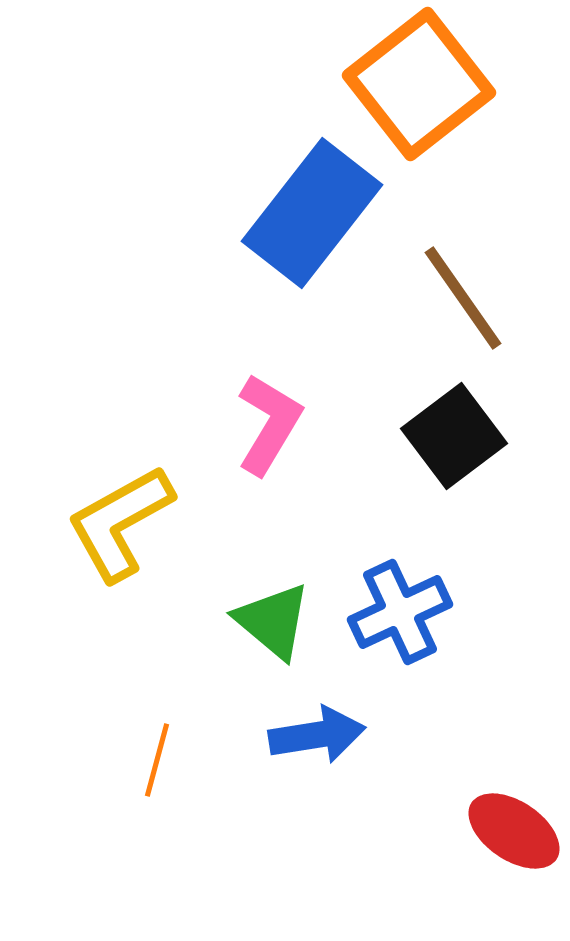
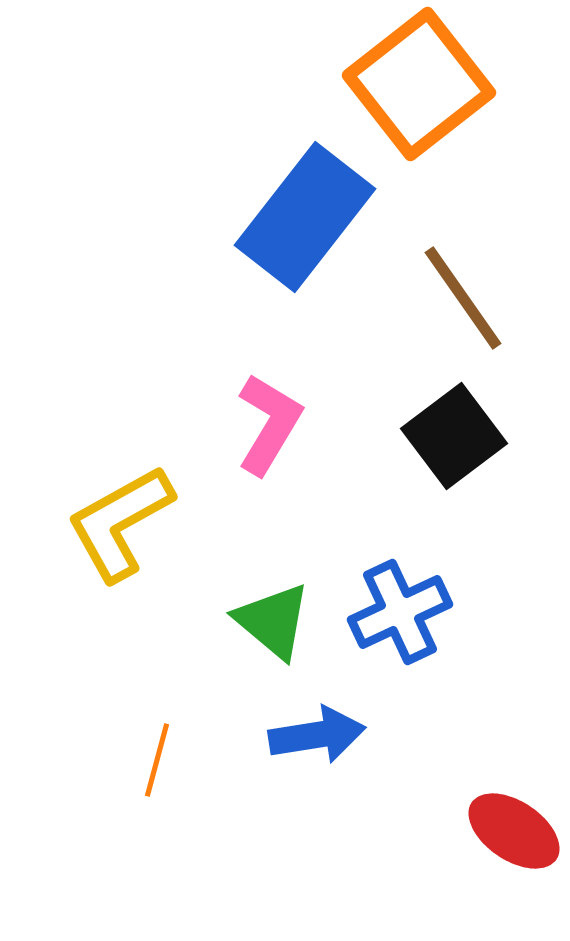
blue rectangle: moved 7 px left, 4 px down
